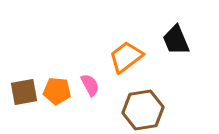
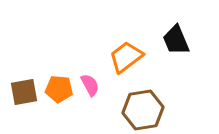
orange pentagon: moved 2 px right, 2 px up
